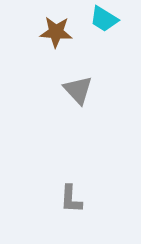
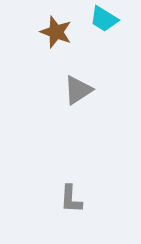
brown star: rotated 16 degrees clockwise
gray triangle: rotated 40 degrees clockwise
